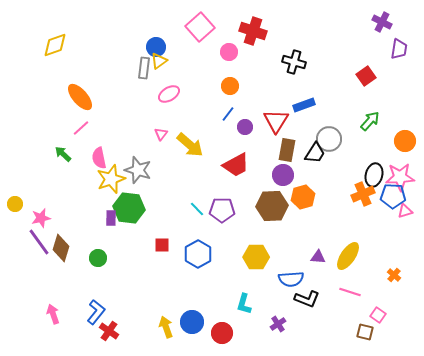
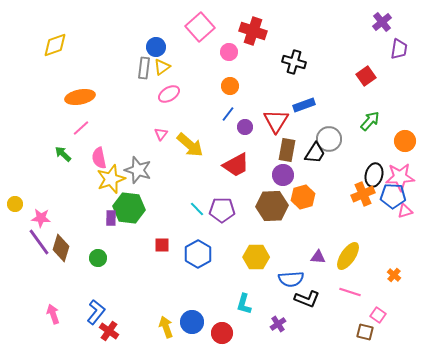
purple cross at (382, 22): rotated 24 degrees clockwise
yellow triangle at (159, 61): moved 3 px right, 6 px down
orange ellipse at (80, 97): rotated 60 degrees counterclockwise
pink star at (41, 218): rotated 18 degrees clockwise
